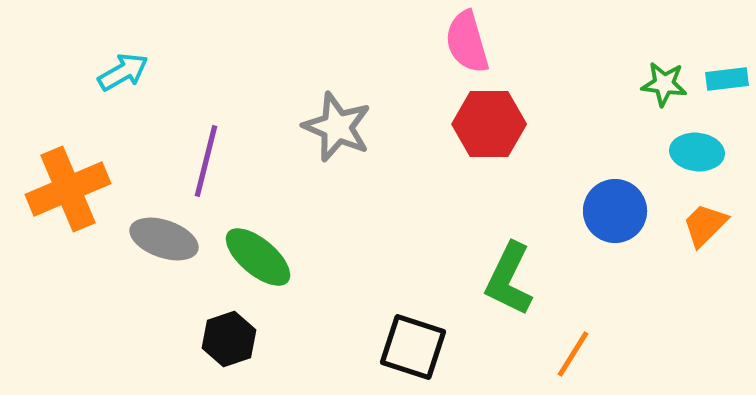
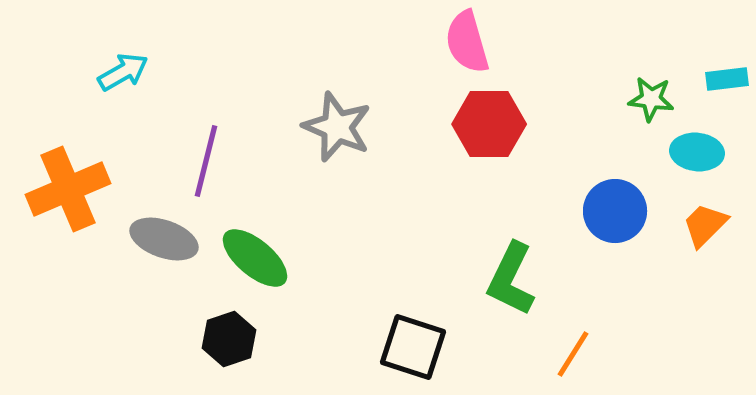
green star: moved 13 px left, 15 px down
green ellipse: moved 3 px left, 1 px down
green L-shape: moved 2 px right
